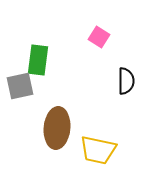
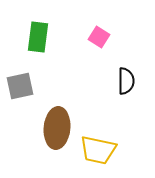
green rectangle: moved 23 px up
